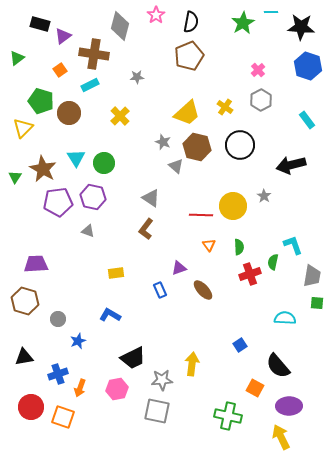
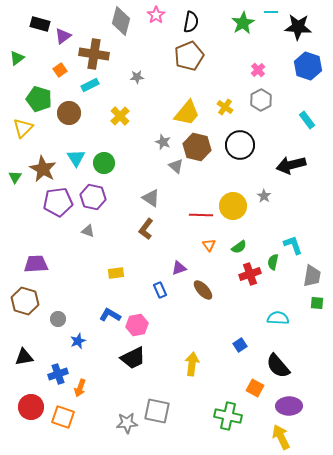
gray diamond at (120, 26): moved 1 px right, 5 px up
black star at (301, 27): moved 3 px left
green pentagon at (41, 101): moved 2 px left, 2 px up
yellow trapezoid at (187, 113): rotated 8 degrees counterclockwise
green semicircle at (239, 247): rotated 56 degrees clockwise
cyan semicircle at (285, 318): moved 7 px left
gray star at (162, 380): moved 35 px left, 43 px down
pink hexagon at (117, 389): moved 20 px right, 64 px up
